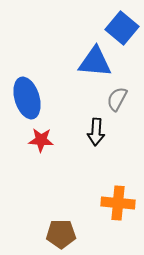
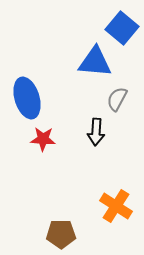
red star: moved 2 px right, 1 px up
orange cross: moved 2 px left, 3 px down; rotated 28 degrees clockwise
